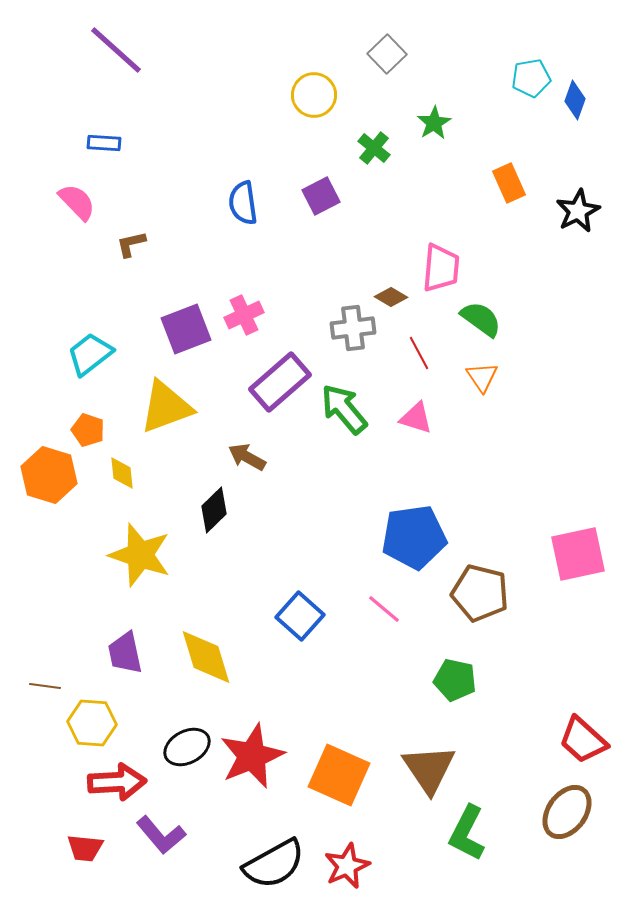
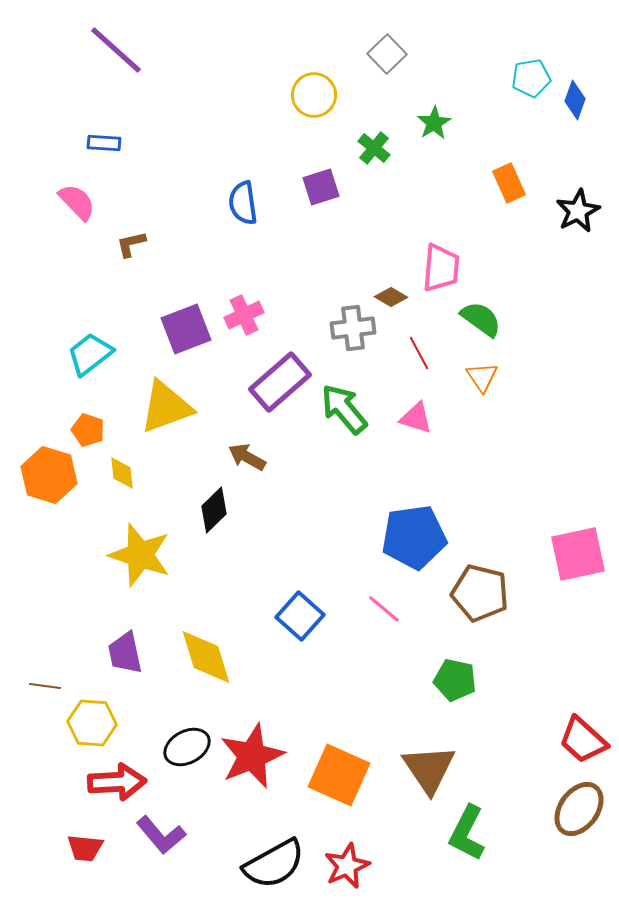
purple square at (321, 196): moved 9 px up; rotated 9 degrees clockwise
brown ellipse at (567, 812): moved 12 px right, 3 px up
